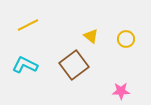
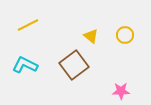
yellow circle: moved 1 px left, 4 px up
